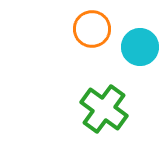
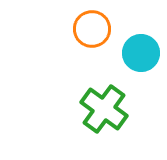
cyan circle: moved 1 px right, 6 px down
